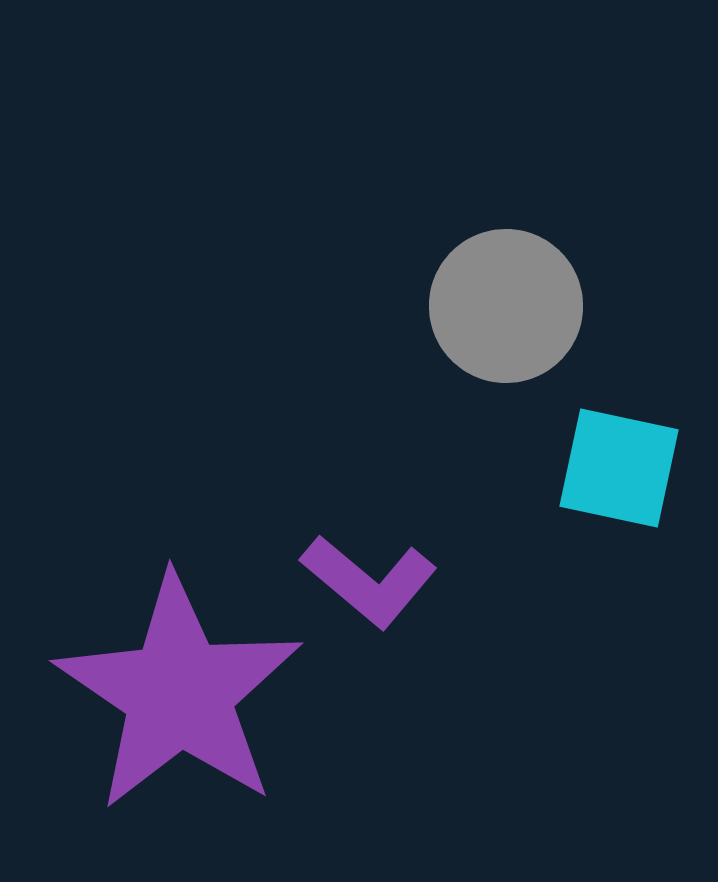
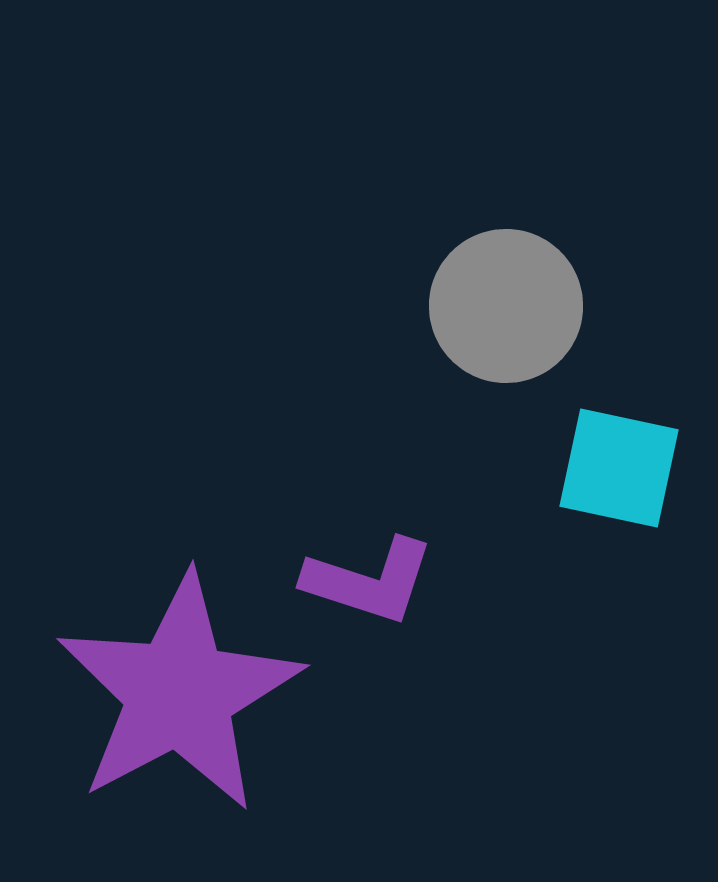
purple L-shape: rotated 22 degrees counterclockwise
purple star: rotated 10 degrees clockwise
